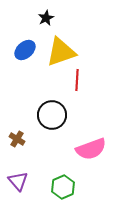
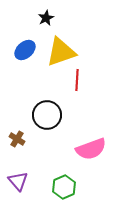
black circle: moved 5 px left
green hexagon: moved 1 px right
